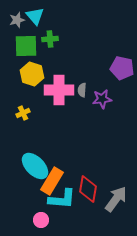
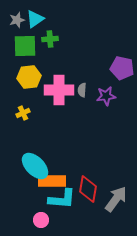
cyan triangle: moved 3 px down; rotated 36 degrees clockwise
green square: moved 1 px left
yellow hexagon: moved 3 px left, 3 px down; rotated 25 degrees counterclockwise
purple star: moved 4 px right, 3 px up
orange rectangle: rotated 60 degrees clockwise
